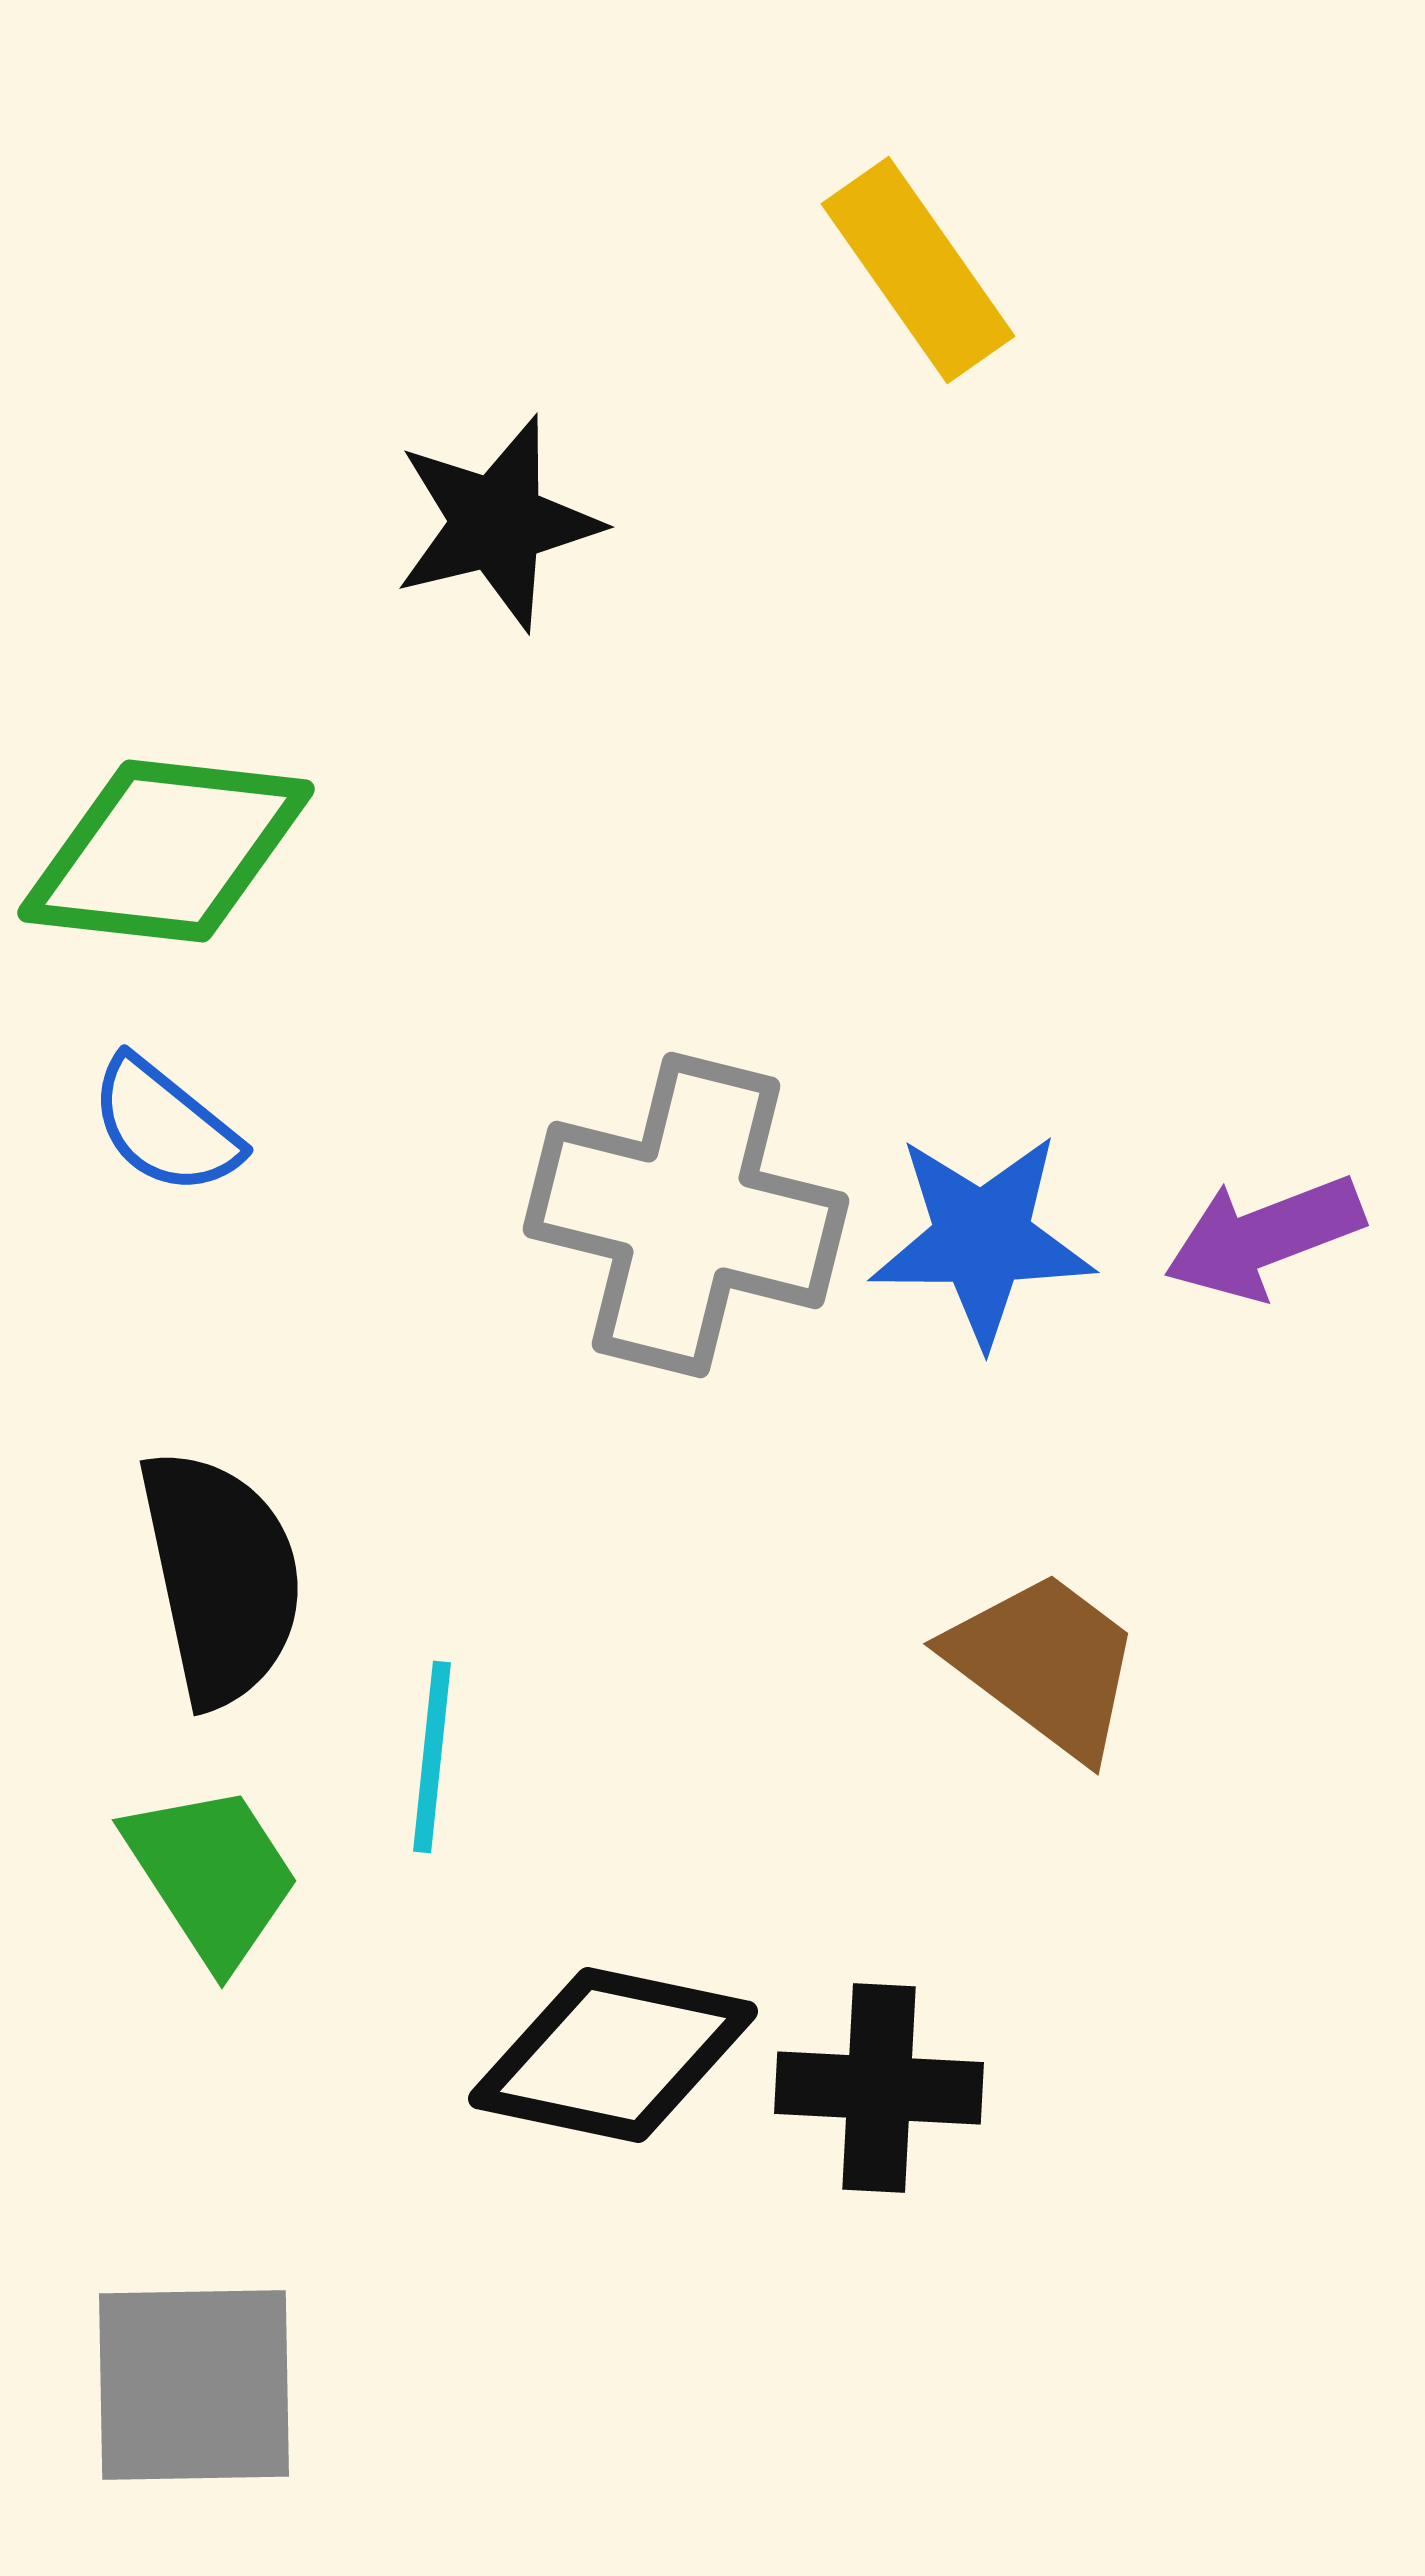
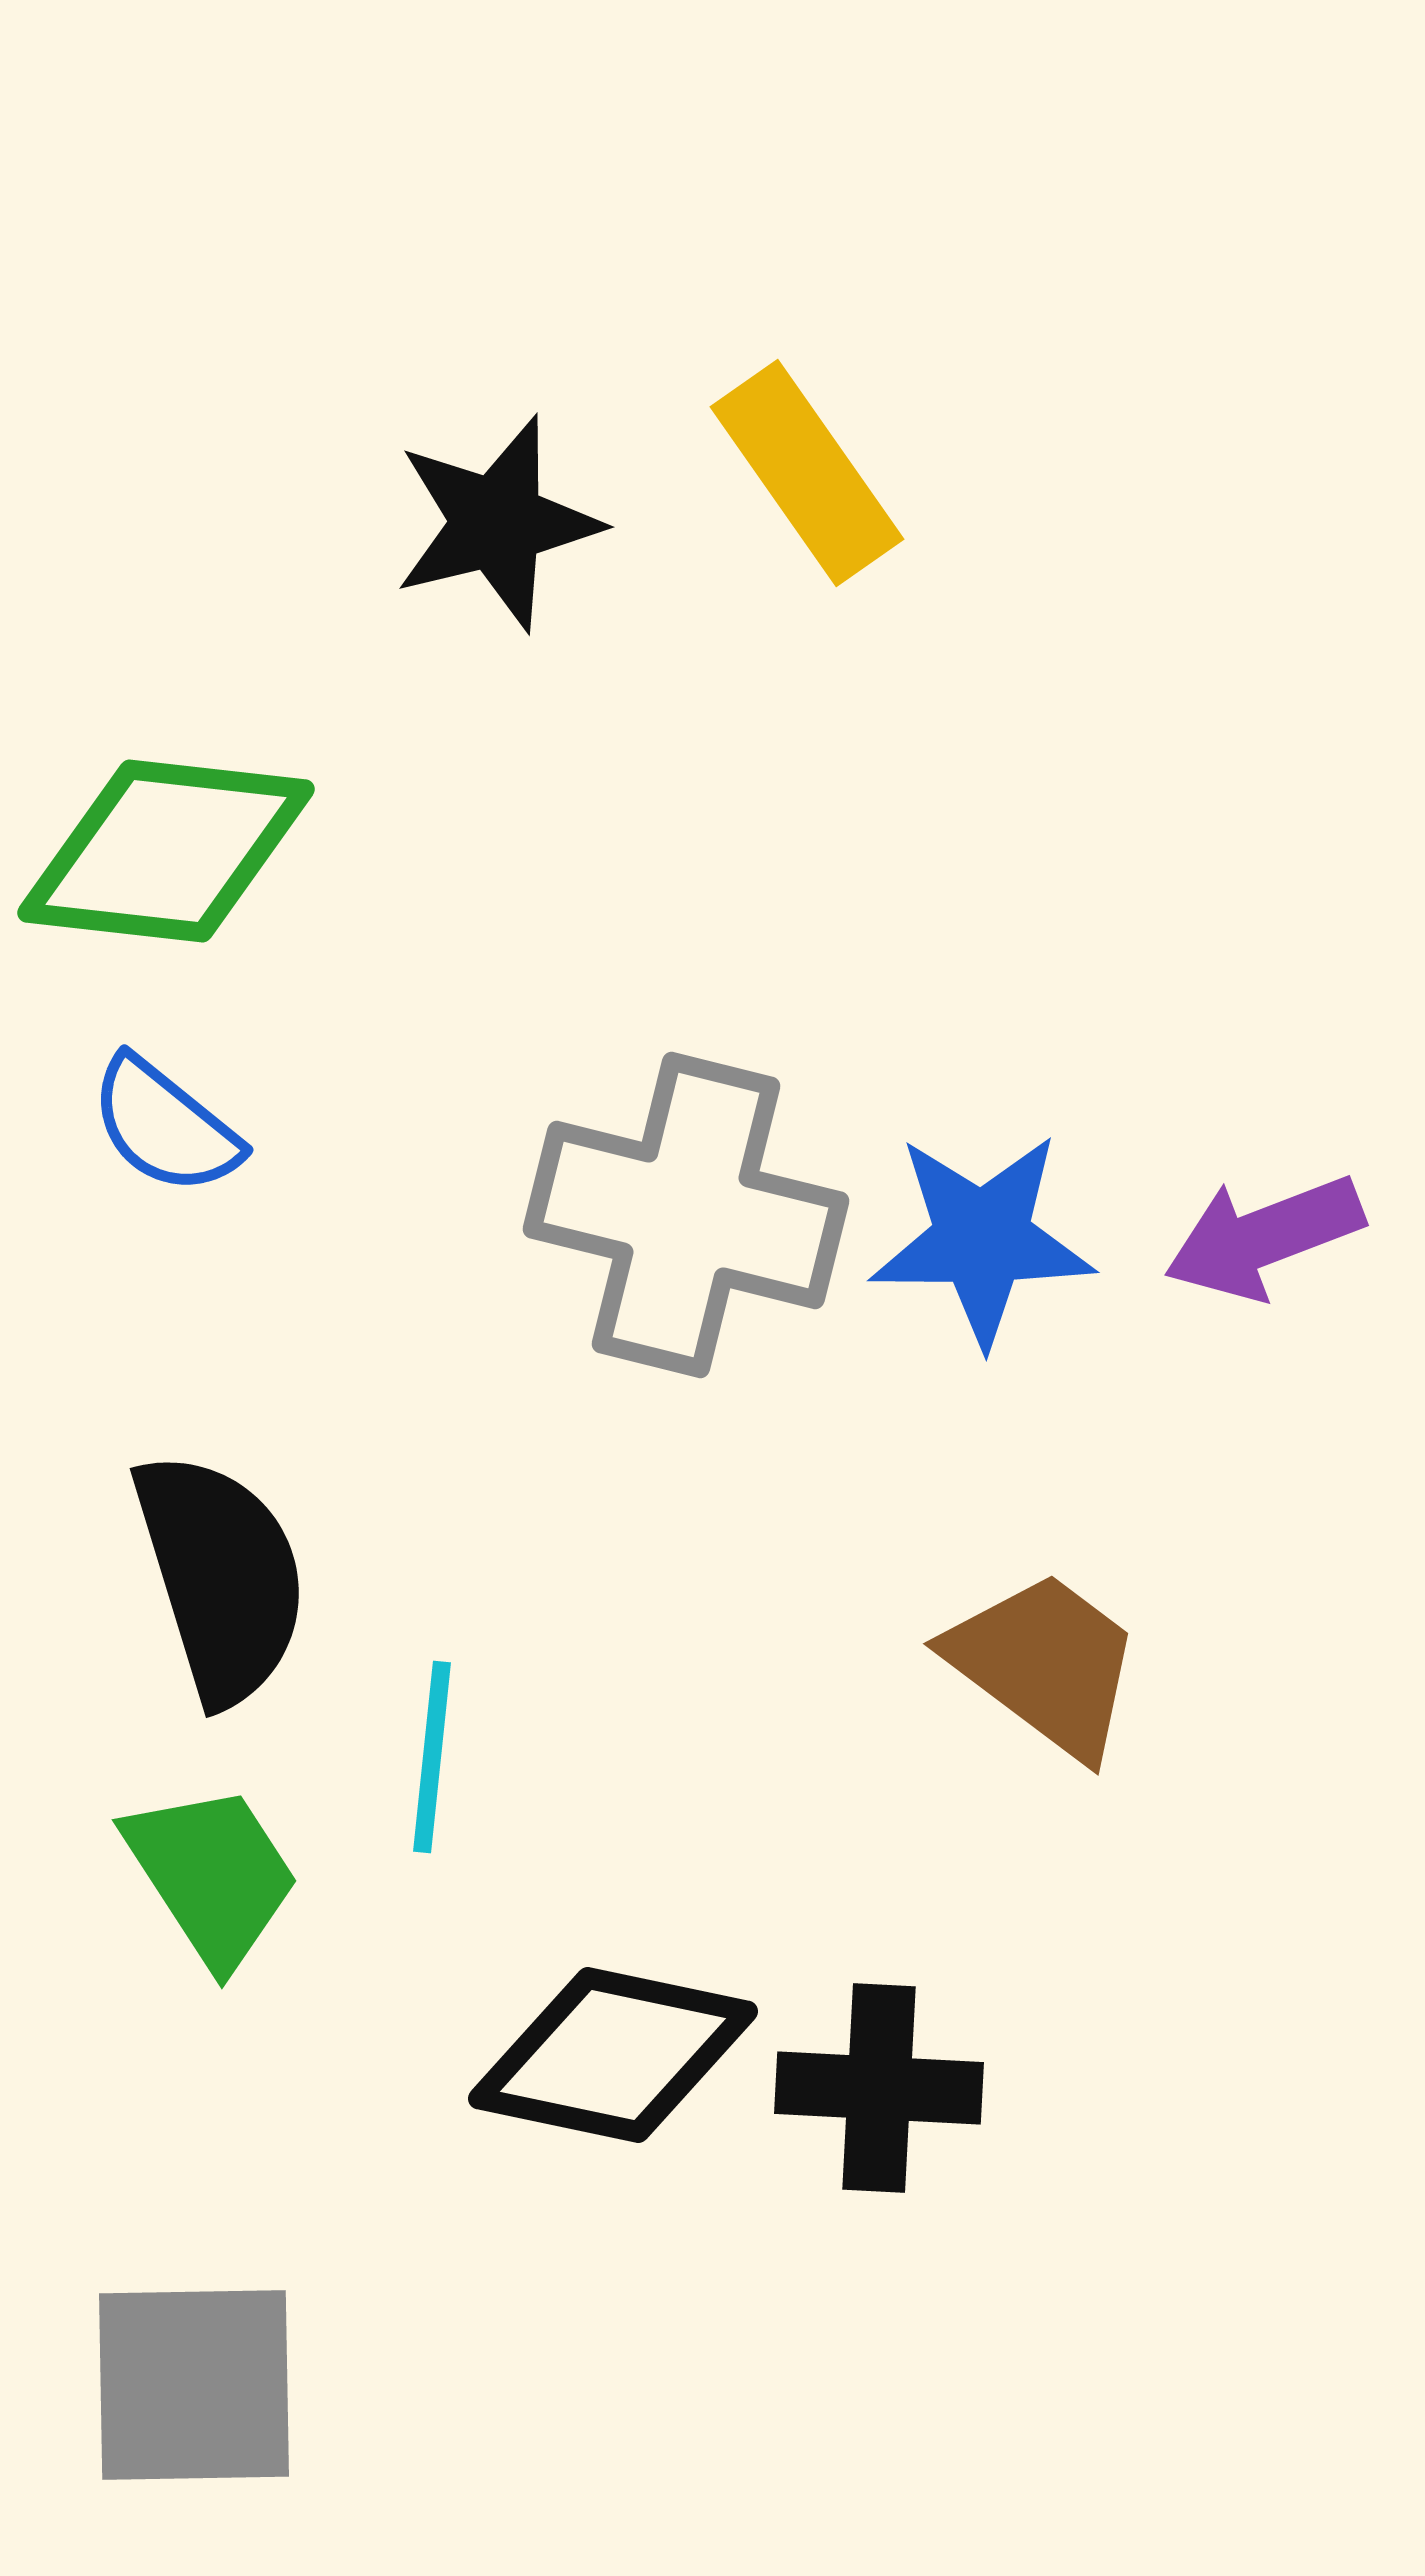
yellow rectangle: moved 111 px left, 203 px down
black semicircle: rotated 5 degrees counterclockwise
